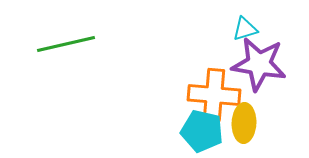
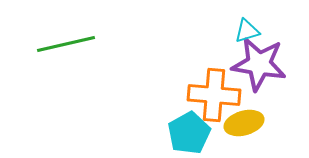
cyan triangle: moved 2 px right, 2 px down
yellow ellipse: rotated 72 degrees clockwise
cyan pentagon: moved 13 px left, 2 px down; rotated 30 degrees clockwise
